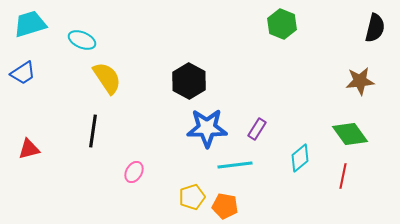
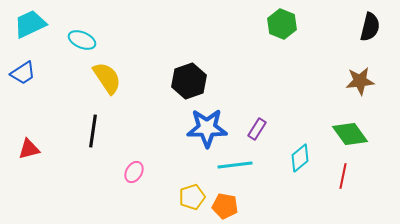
cyan trapezoid: rotated 8 degrees counterclockwise
black semicircle: moved 5 px left, 1 px up
black hexagon: rotated 12 degrees clockwise
